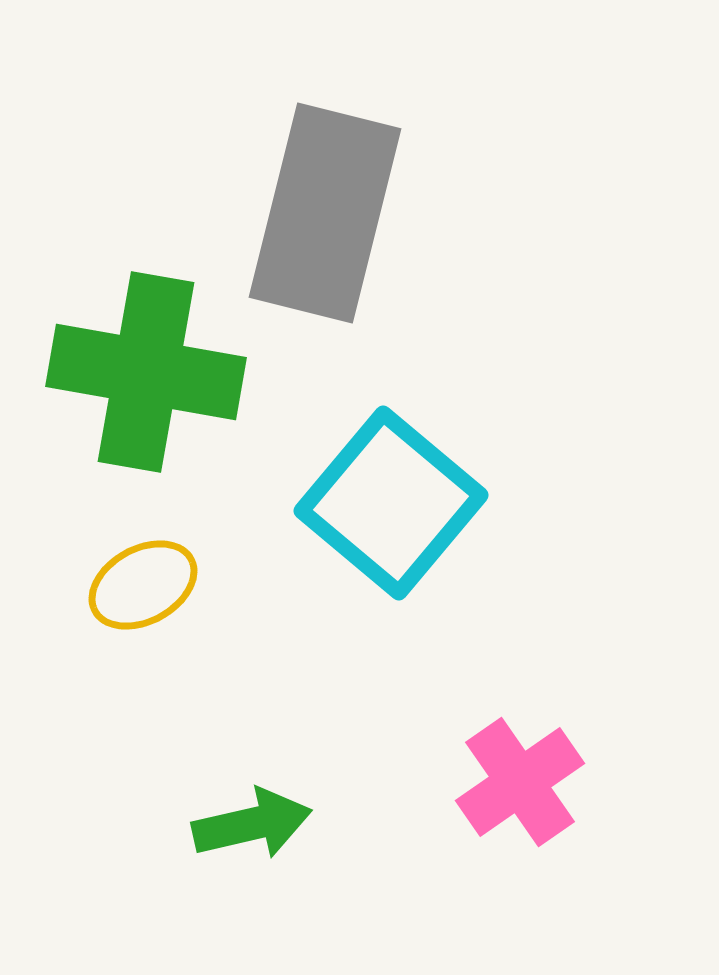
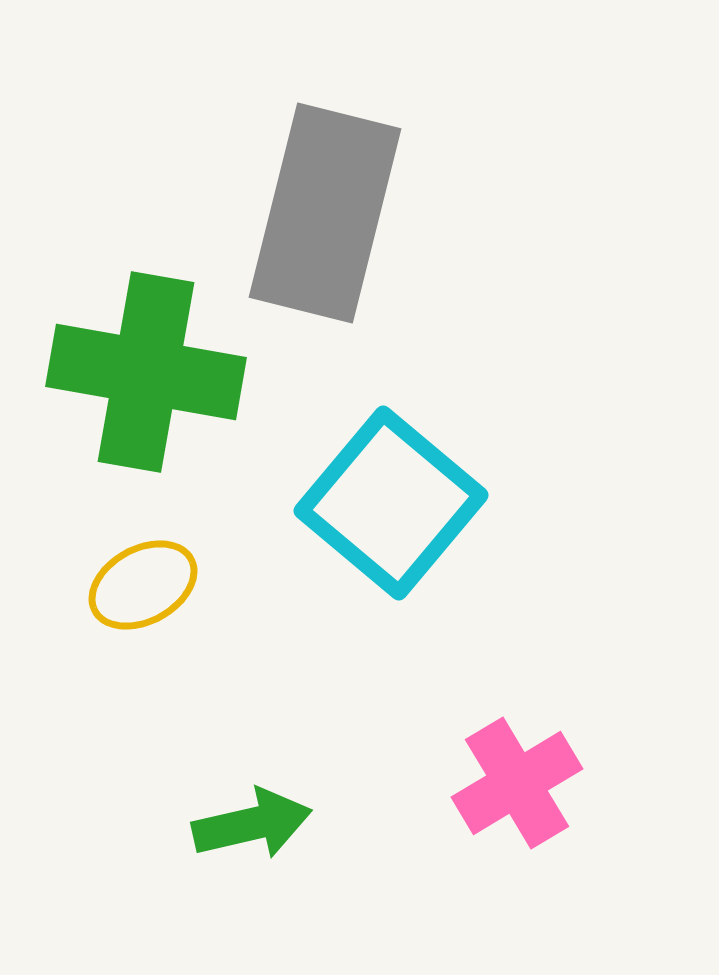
pink cross: moved 3 px left, 1 px down; rotated 4 degrees clockwise
